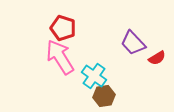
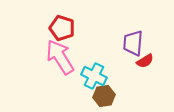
red pentagon: moved 1 px left
purple trapezoid: rotated 48 degrees clockwise
red semicircle: moved 12 px left, 3 px down
cyan cross: rotated 10 degrees counterclockwise
